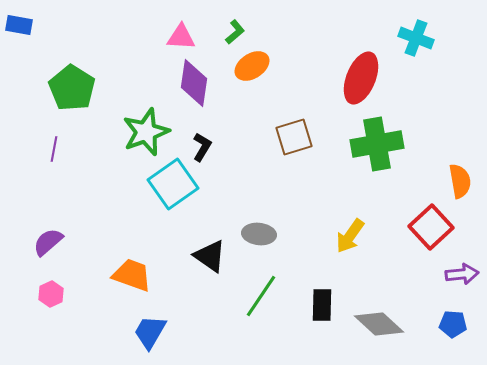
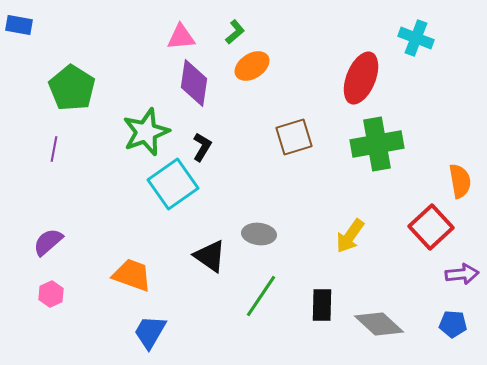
pink triangle: rotated 8 degrees counterclockwise
